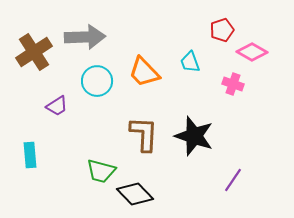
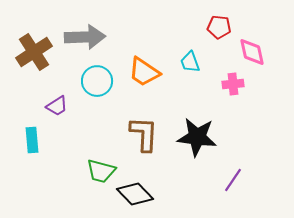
red pentagon: moved 3 px left, 3 px up; rotated 25 degrees clockwise
pink diamond: rotated 48 degrees clockwise
orange trapezoid: rotated 12 degrees counterclockwise
pink cross: rotated 25 degrees counterclockwise
black star: moved 3 px right, 1 px down; rotated 12 degrees counterclockwise
cyan rectangle: moved 2 px right, 15 px up
